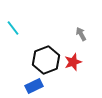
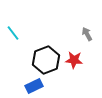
cyan line: moved 5 px down
gray arrow: moved 6 px right
red star: moved 1 px right, 2 px up; rotated 24 degrees clockwise
